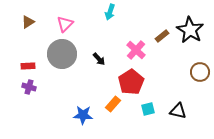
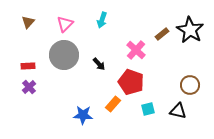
cyan arrow: moved 8 px left, 8 px down
brown triangle: rotated 16 degrees counterclockwise
brown rectangle: moved 2 px up
gray circle: moved 2 px right, 1 px down
black arrow: moved 5 px down
brown circle: moved 10 px left, 13 px down
red pentagon: rotated 20 degrees counterclockwise
purple cross: rotated 32 degrees clockwise
